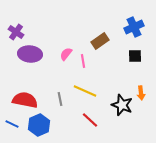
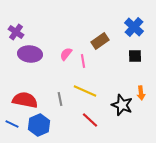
blue cross: rotated 24 degrees counterclockwise
